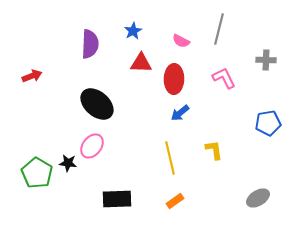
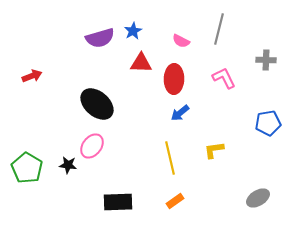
purple semicircle: moved 10 px right, 6 px up; rotated 72 degrees clockwise
yellow L-shape: rotated 90 degrees counterclockwise
black star: moved 2 px down
green pentagon: moved 10 px left, 5 px up
black rectangle: moved 1 px right, 3 px down
